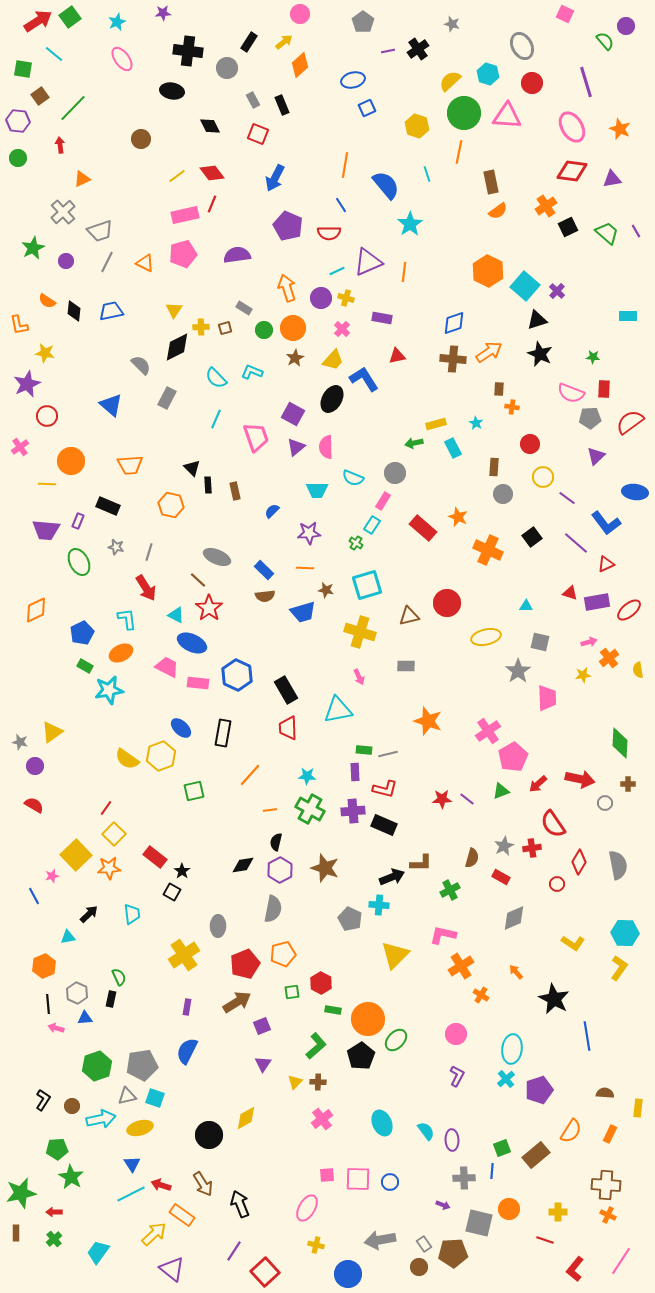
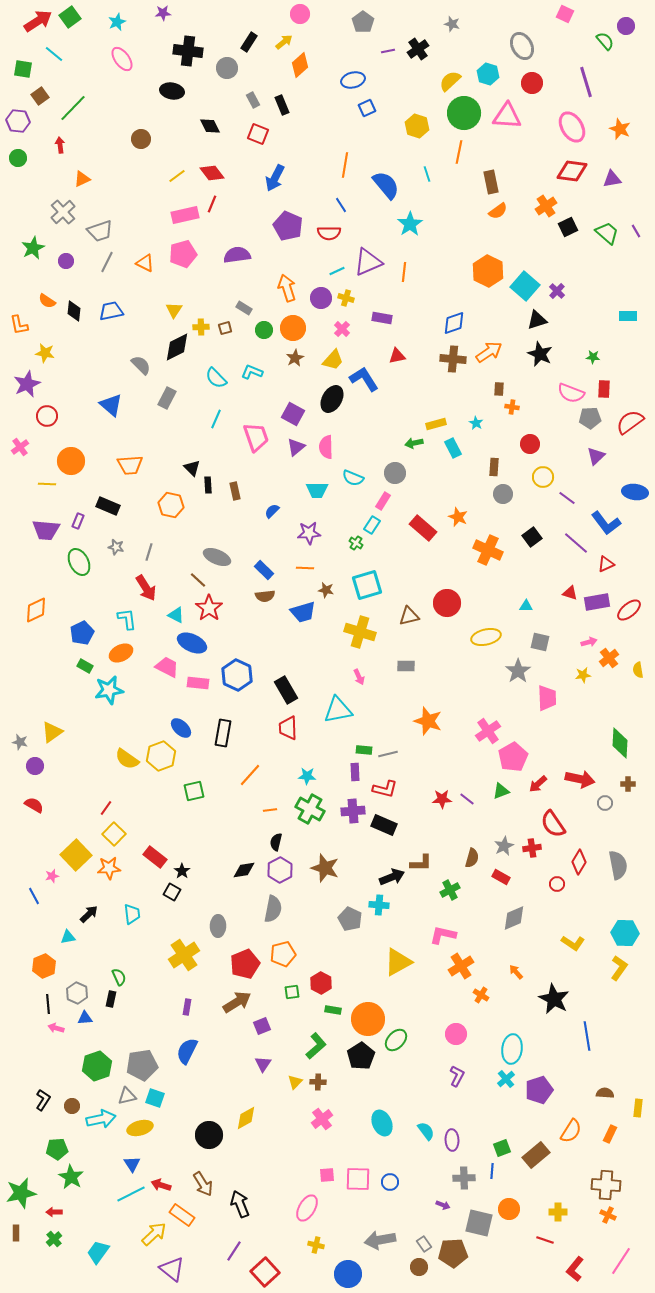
black diamond at (243, 865): moved 1 px right, 5 px down
yellow triangle at (395, 955): moved 3 px right, 7 px down; rotated 16 degrees clockwise
